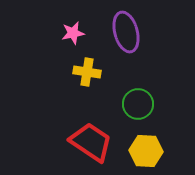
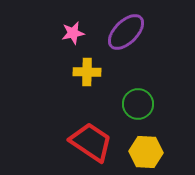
purple ellipse: rotated 60 degrees clockwise
yellow cross: rotated 8 degrees counterclockwise
yellow hexagon: moved 1 px down
